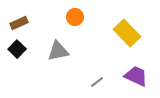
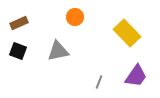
black square: moved 1 px right, 2 px down; rotated 24 degrees counterclockwise
purple trapezoid: rotated 100 degrees clockwise
gray line: moved 2 px right; rotated 32 degrees counterclockwise
